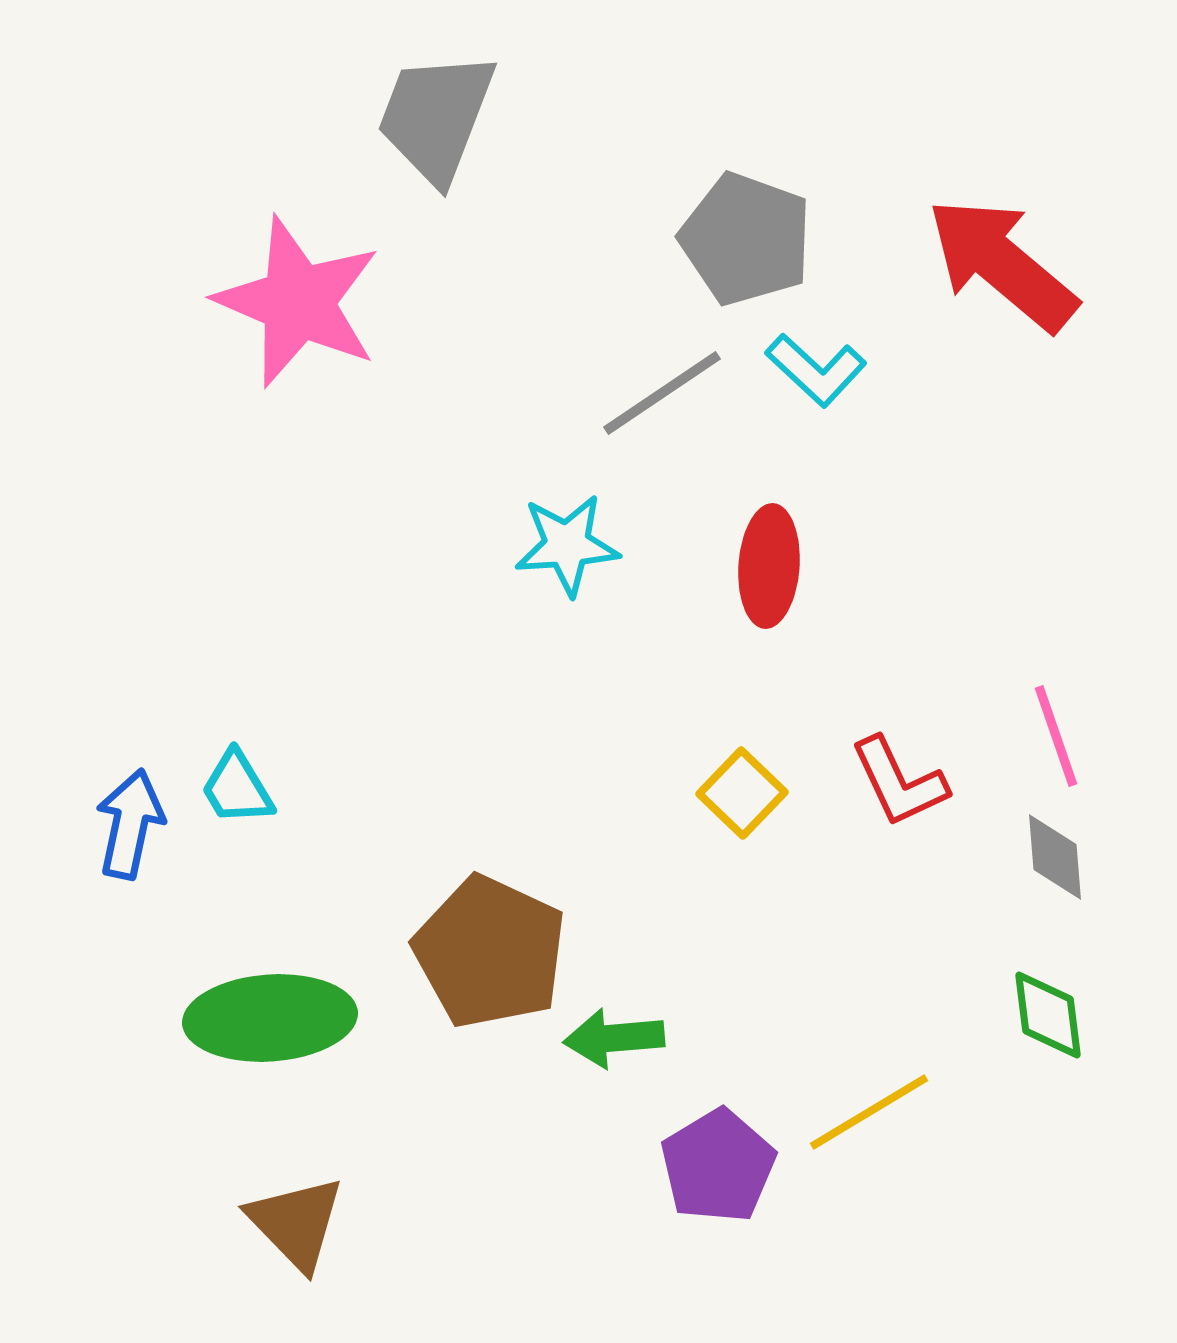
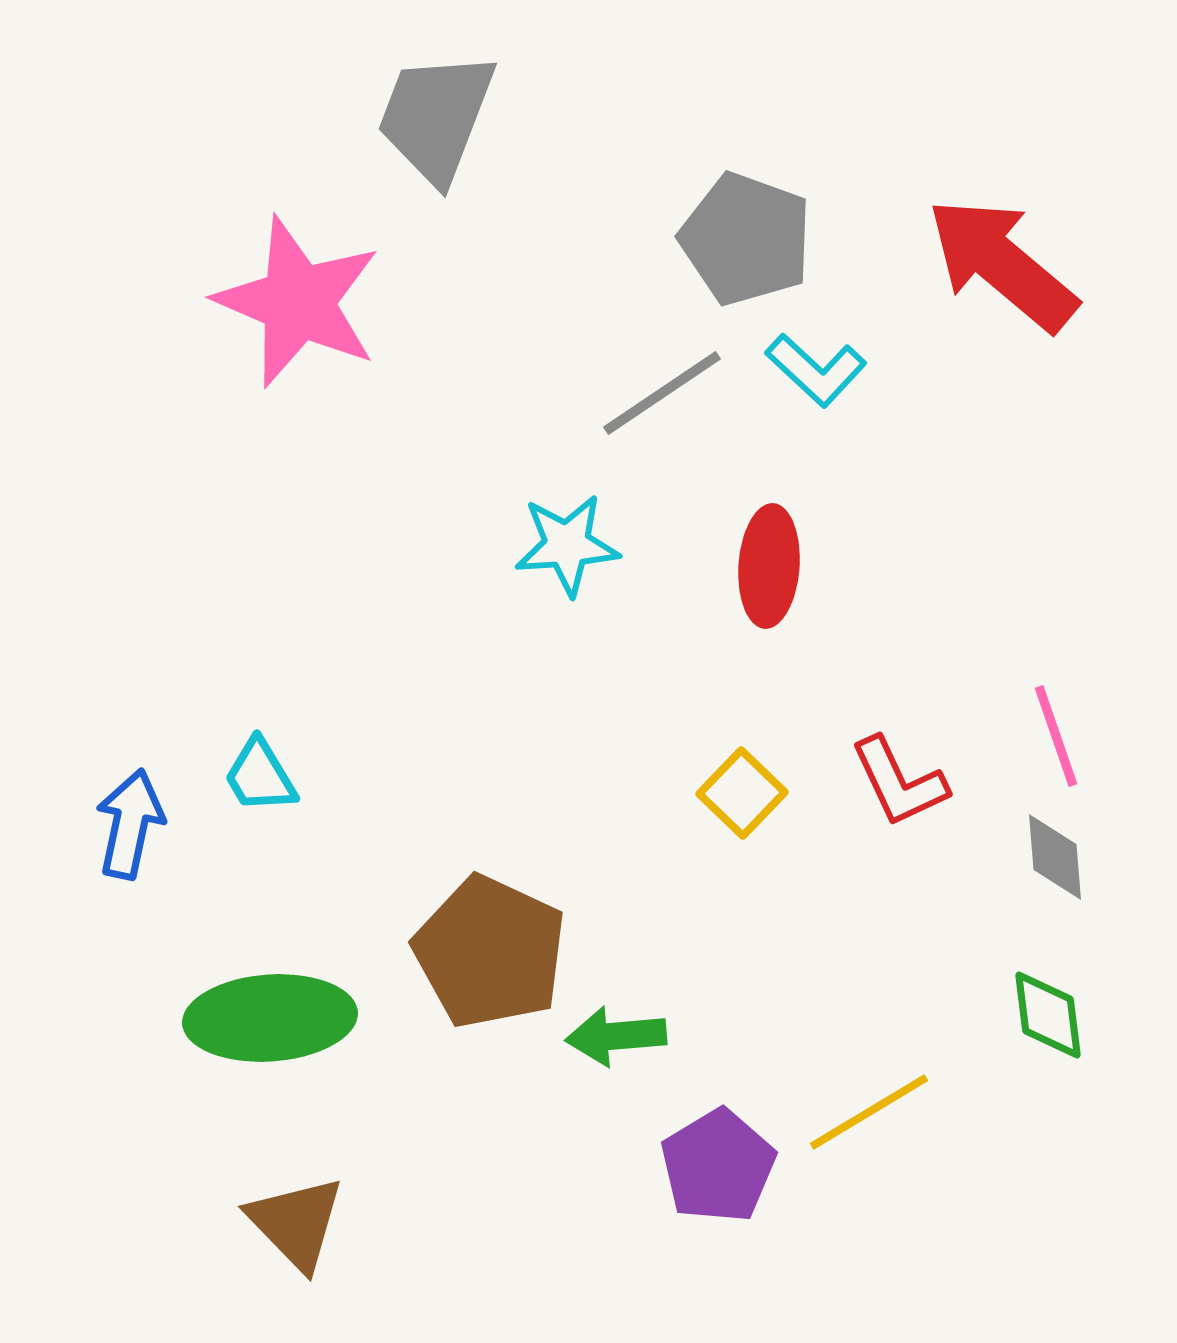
cyan trapezoid: moved 23 px right, 12 px up
green arrow: moved 2 px right, 2 px up
